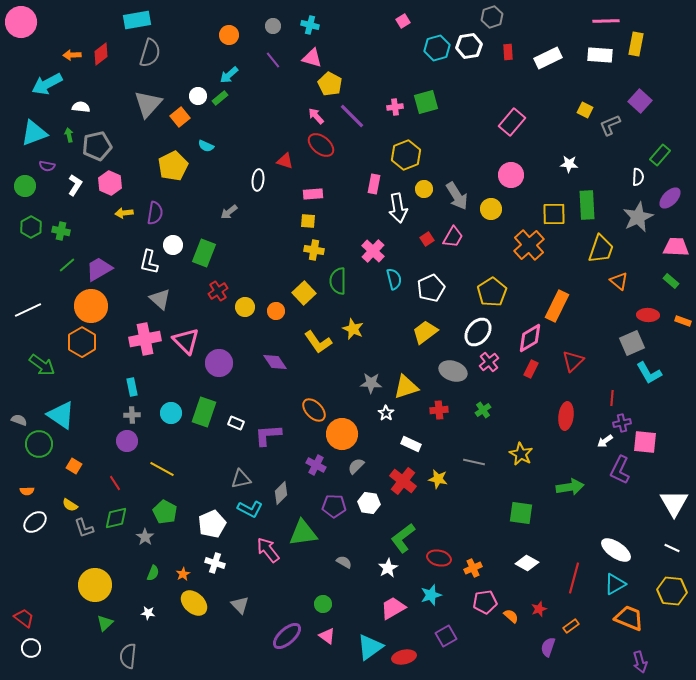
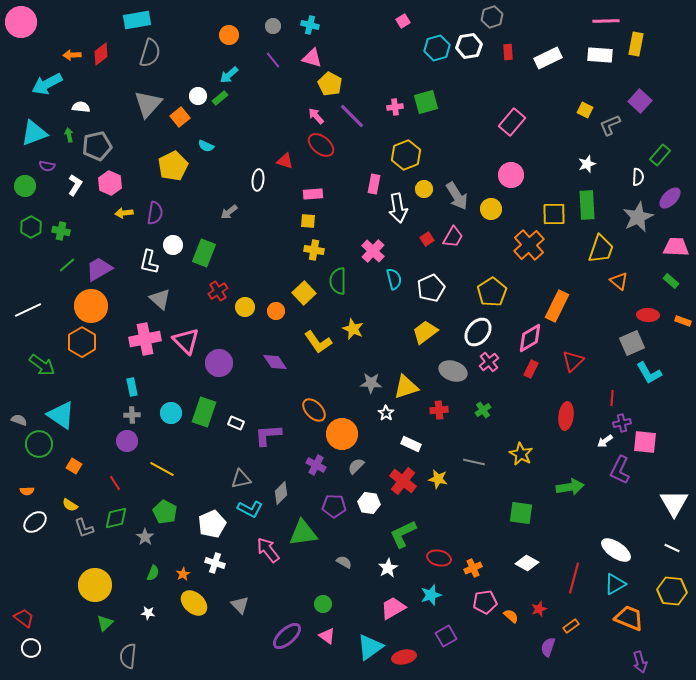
white star at (569, 164): moved 18 px right; rotated 24 degrees counterclockwise
green L-shape at (403, 538): moved 4 px up; rotated 12 degrees clockwise
